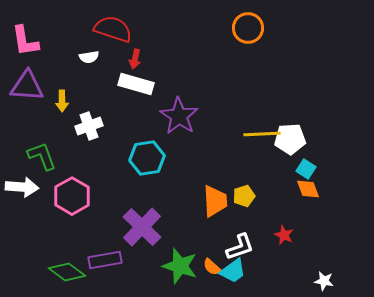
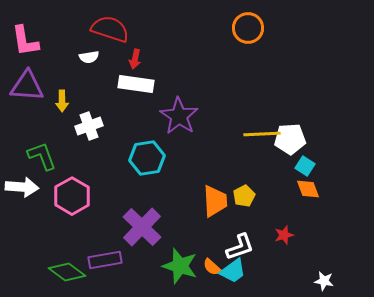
red semicircle: moved 3 px left
white rectangle: rotated 8 degrees counterclockwise
cyan square: moved 1 px left, 3 px up
yellow pentagon: rotated 10 degrees counterclockwise
red star: rotated 30 degrees clockwise
